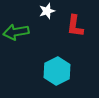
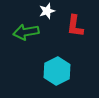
green arrow: moved 10 px right
